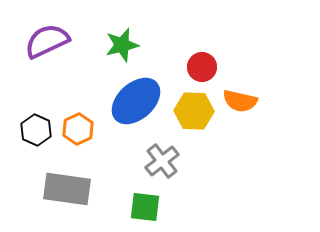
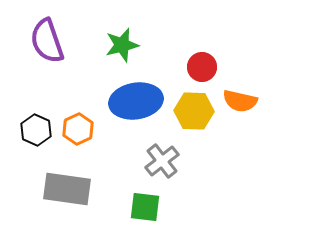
purple semicircle: rotated 84 degrees counterclockwise
blue ellipse: rotated 33 degrees clockwise
